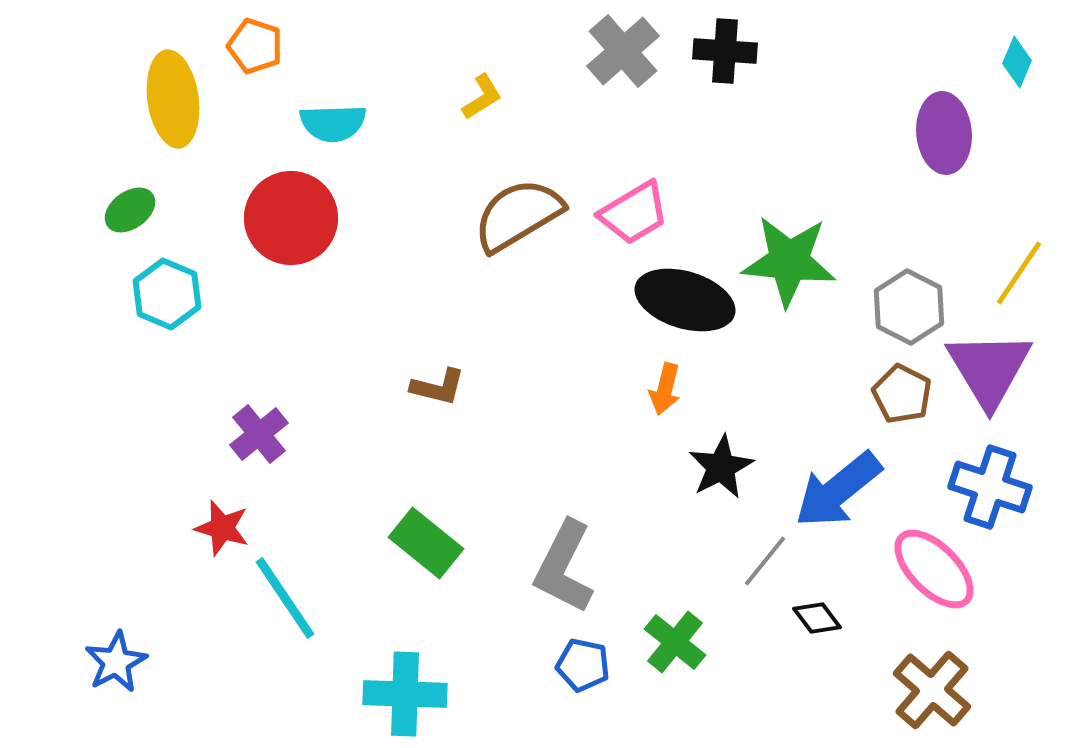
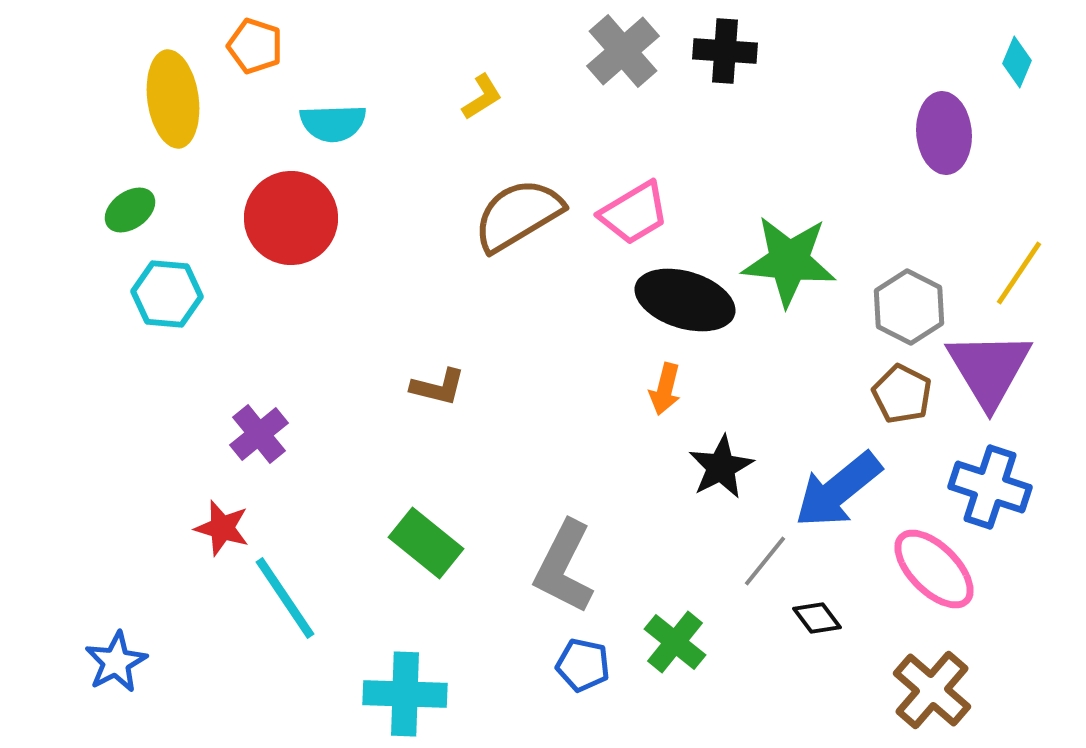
cyan hexagon: rotated 18 degrees counterclockwise
